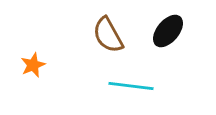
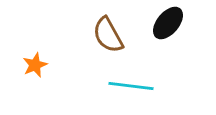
black ellipse: moved 8 px up
orange star: moved 2 px right
